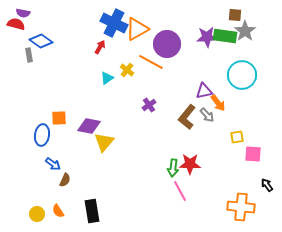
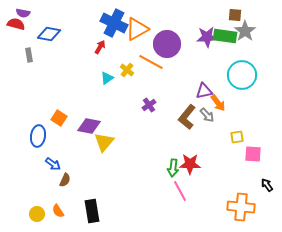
blue diamond: moved 8 px right, 7 px up; rotated 25 degrees counterclockwise
orange square: rotated 35 degrees clockwise
blue ellipse: moved 4 px left, 1 px down
